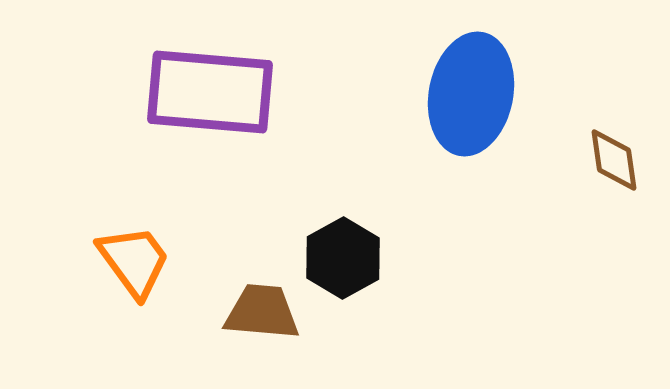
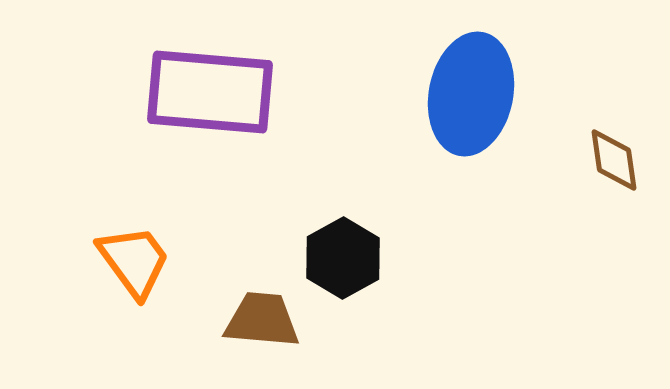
brown trapezoid: moved 8 px down
